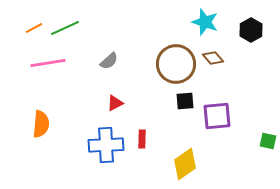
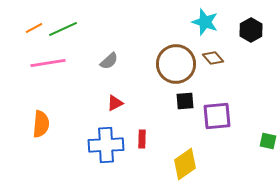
green line: moved 2 px left, 1 px down
